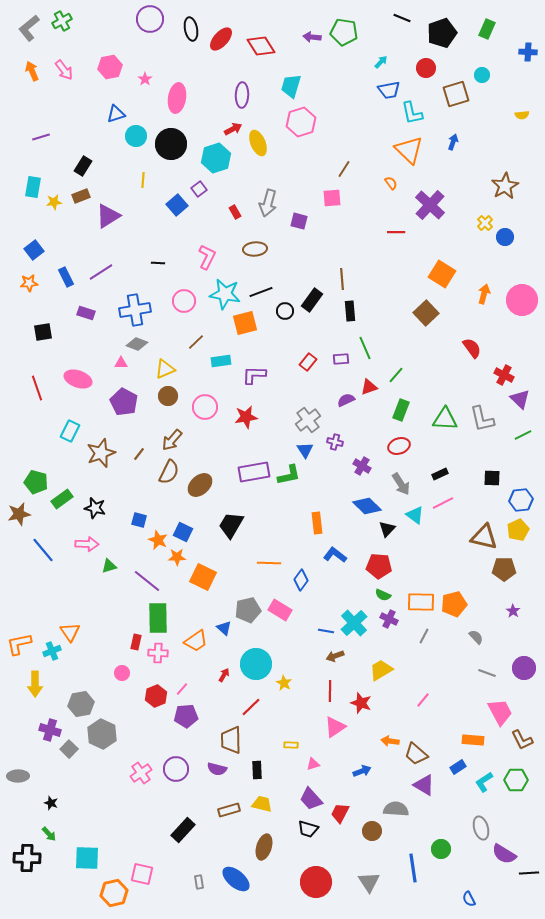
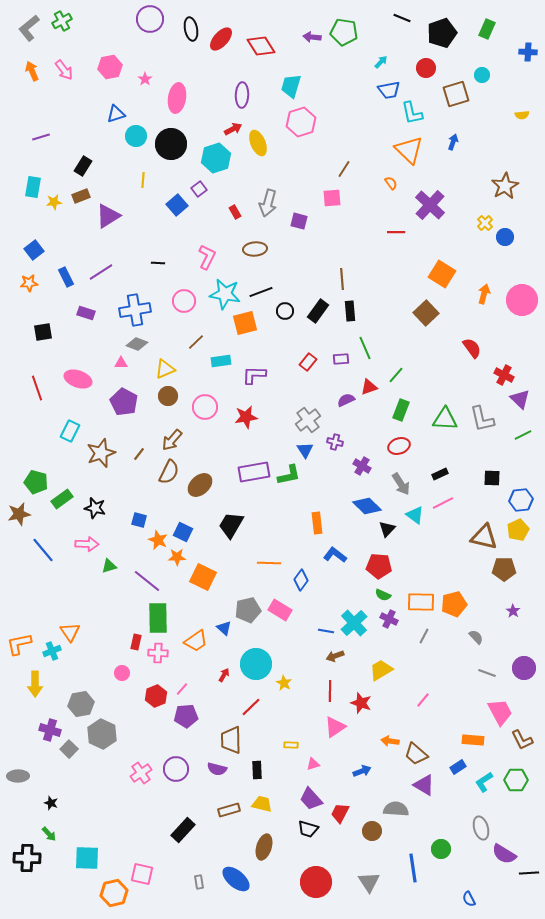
black rectangle at (312, 300): moved 6 px right, 11 px down
